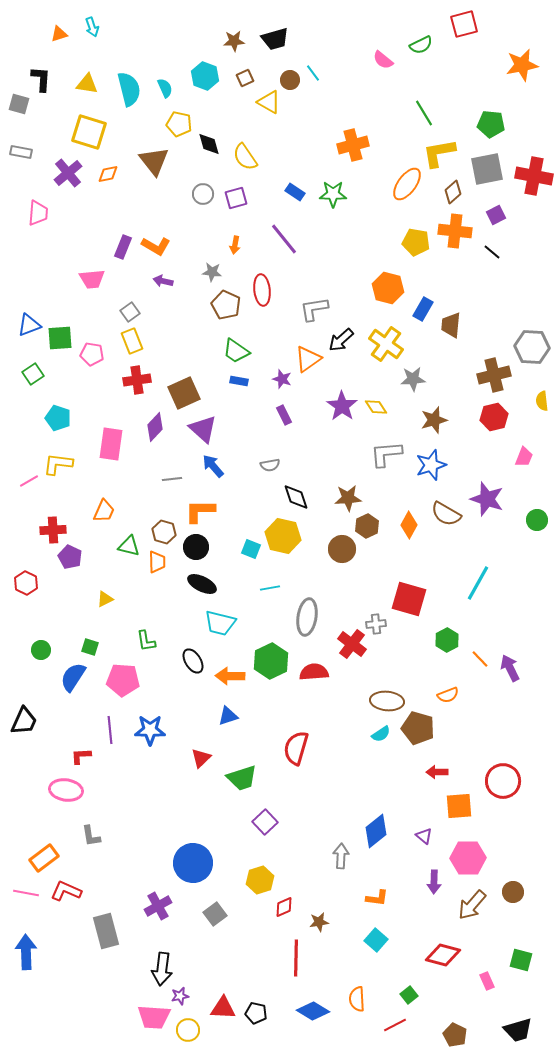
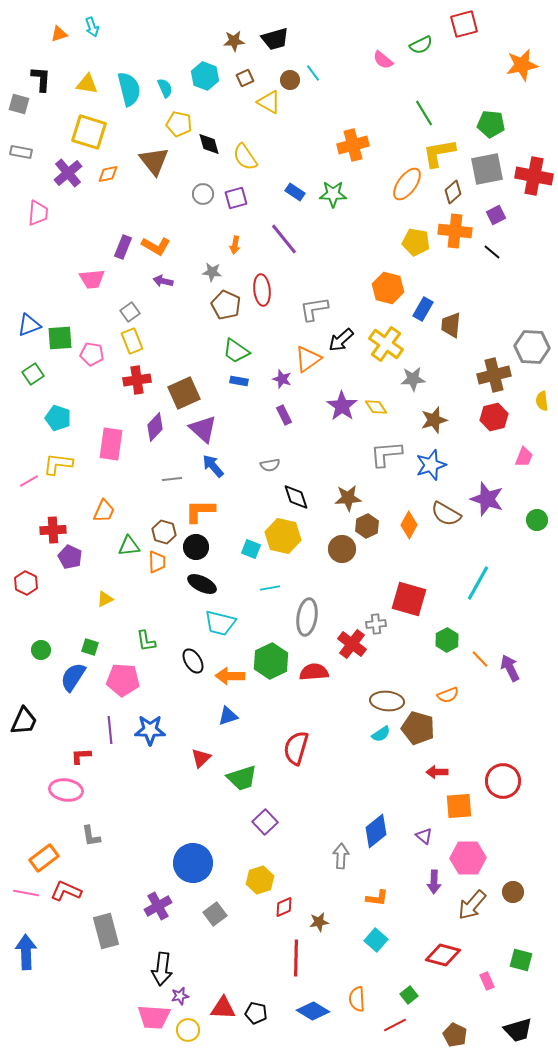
green triangle at (129, 546): rotated 20 degrees counterclockwise
